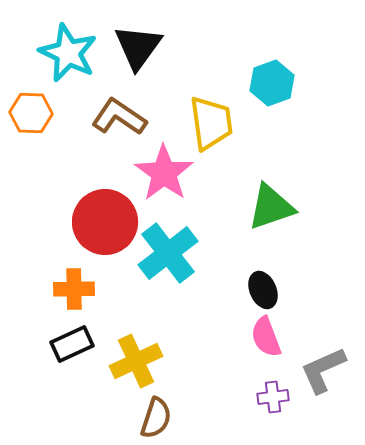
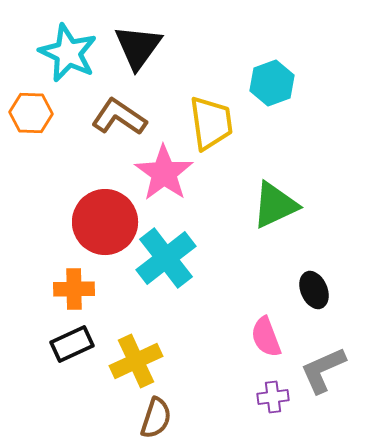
green triangle: moved 4 px right, 2 px up; rotated 6 degrees counterclockwise
cyan cross: moved 2 px left, 5 px down
black ellipse: moved 51 px right
